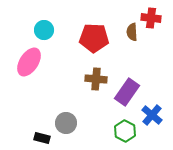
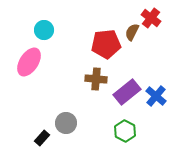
red cross: rotated 30 degrees clockwise
brown semicircle: rotated 30 degrees clockwise
red pentagon: moved 12 px right, 6 px down; rotated 8 degrees counterclockwise
purple rectangle: rotated 16 degrees clockwise
blue cross: moved 4 px right, 19 px up
black rectangle: rotated 63 degrees counterclockwise
